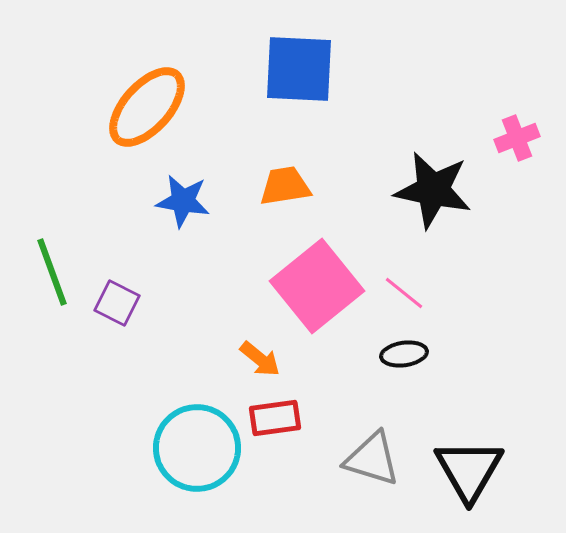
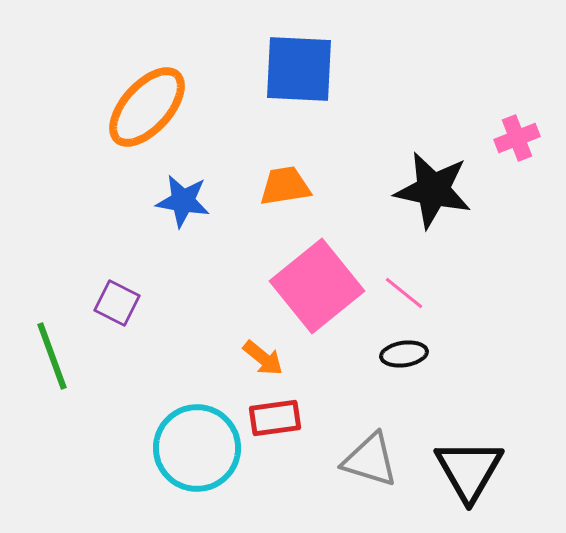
green line: moved 84 px down
orange arrow: moved 3 px right, 1 px up
gray triangle: moved 2 px left, 1 px down
